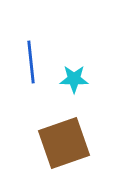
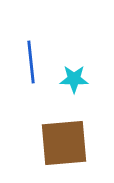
brown square: rotated 14 degrees clockwise
